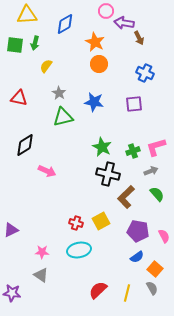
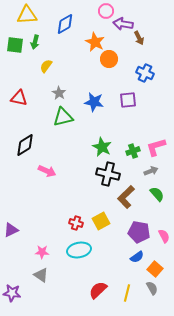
purple arrow: moved 1 px left, 1 px down
green arrow: moved 1 px up
orange circle: moved 10 px right, 5 px up
purple square: moved 6 px left, 4 px up
purple pentagon: moved 1 px right, 1 px down
